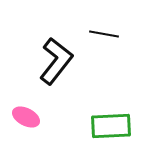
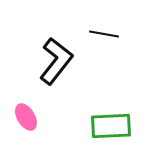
pink ellipse: rotated 32 degrees clockwise
